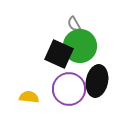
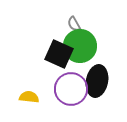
purple circle: moved 2 px right
